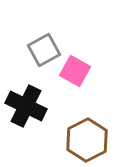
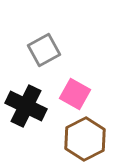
pink square: moved 23 px down
brown hexagon: moved 2 px left, 1 px up
